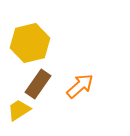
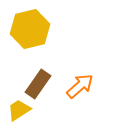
yellow hexagon: moved 14 px up
